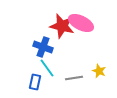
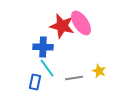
pink ellipse: rotated 30 degrees clockwise
blue cross: rotated 18 degrees counterclockwise
